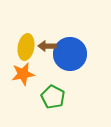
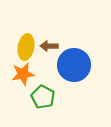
brown arrow: moved 2 px right
blue circle: moved 4 px right, 11 px down
green pentagon: moved 10 px left
